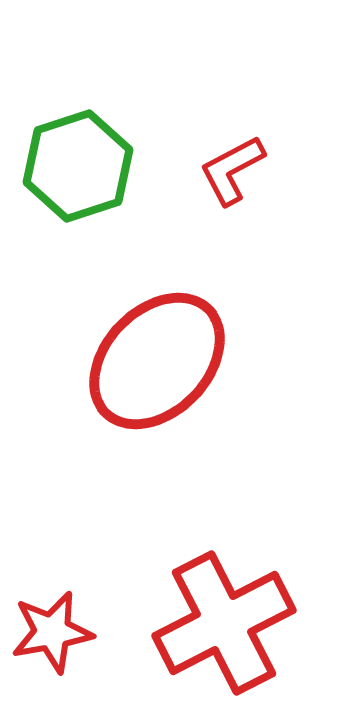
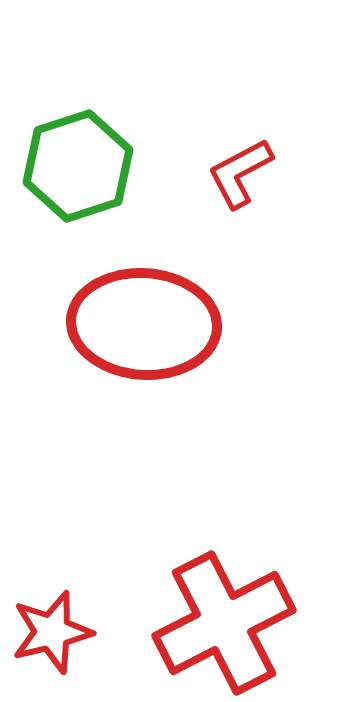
red L-shape: moved 8 px right, 3 px down
red ellipse: moved 13 px left, 37 px up; rotated 50 degrees clockwise
red star: rotated 4 degrees counterclockwise
